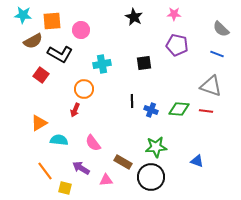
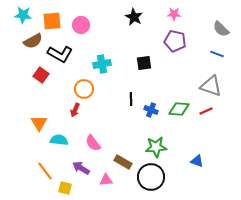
pink circle: moved 5 px up
purple pentagon: moved 2 px left, 4 px up
black line: moved 1 px left, 2 px up
red line: rotated 32 degrees counterclockwise
orange triangle: rotated 30 degrees counterclockwise
